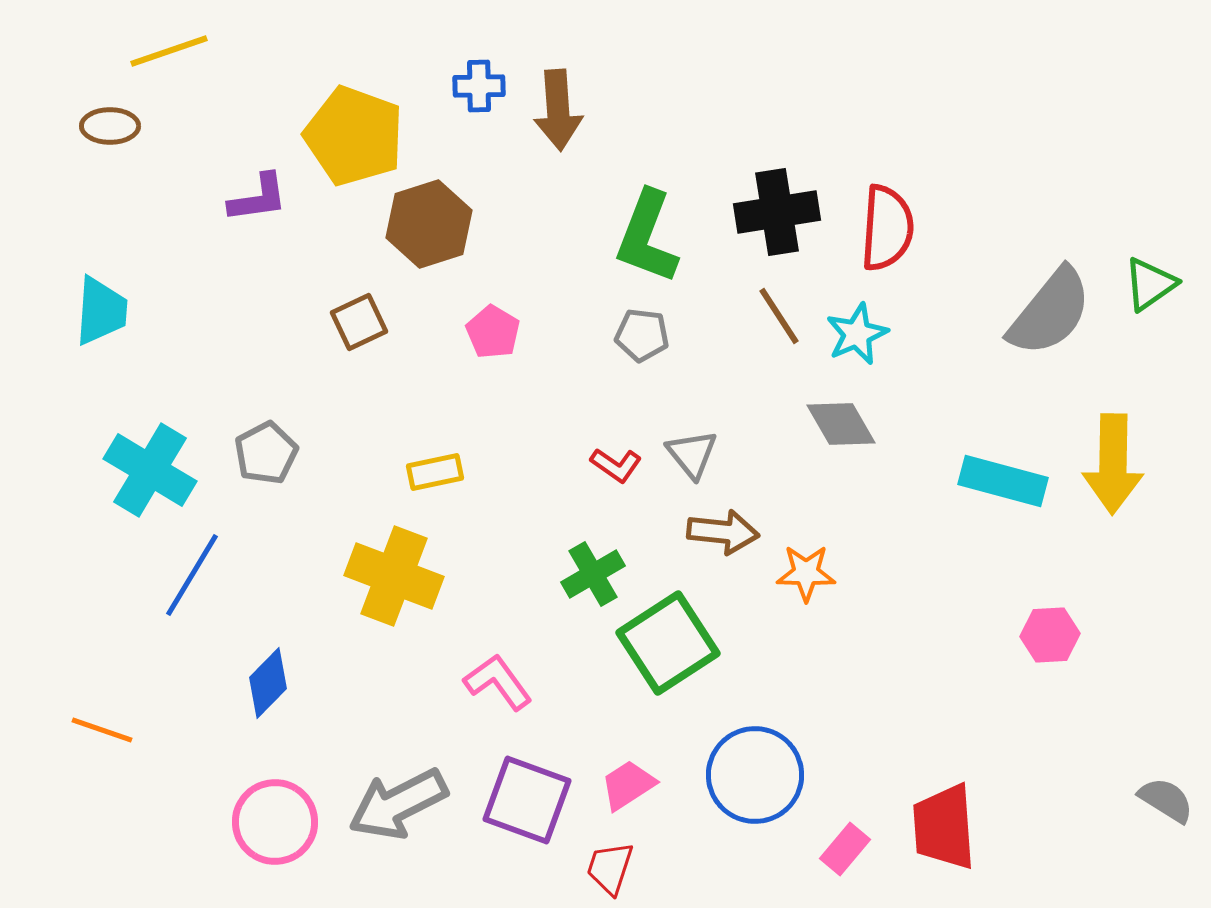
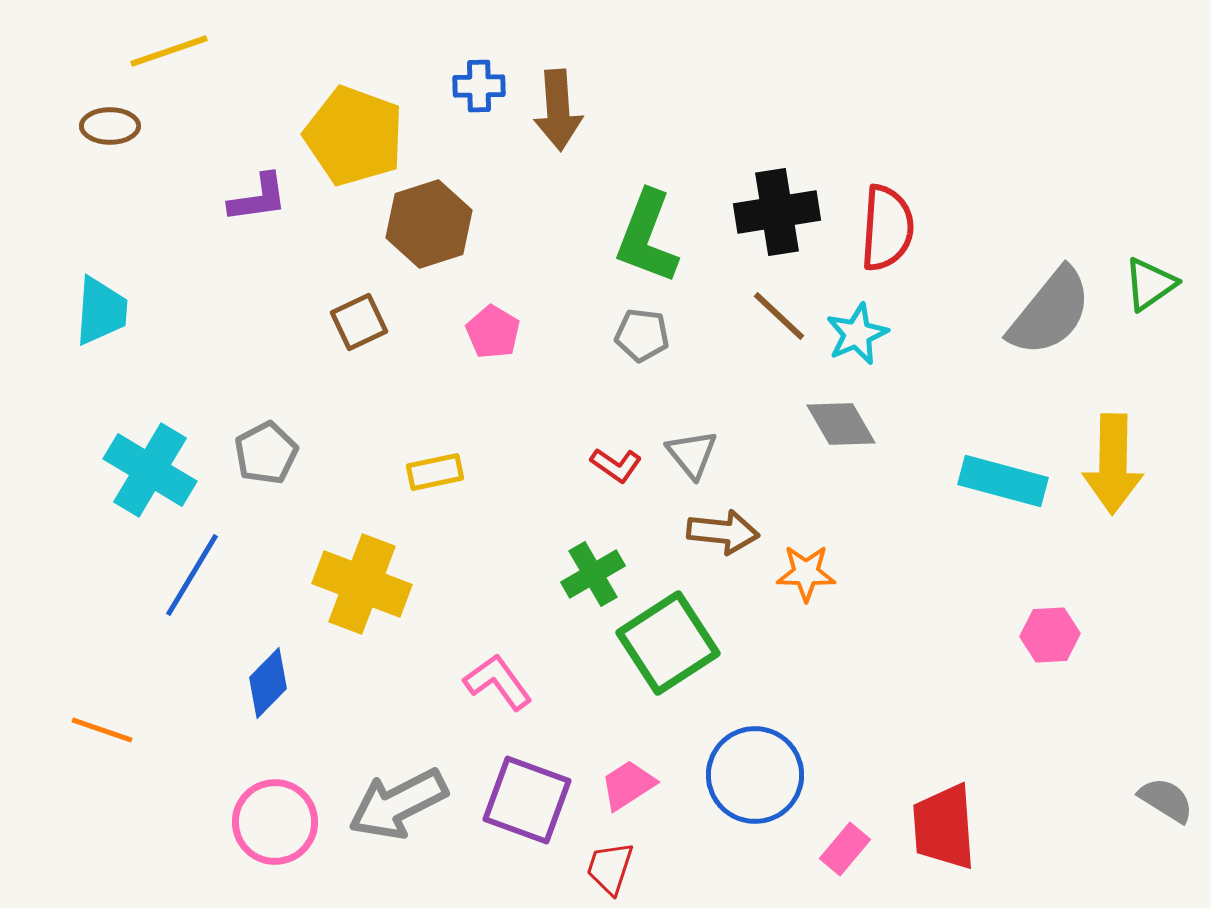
brown line at (779, 316): rotated 14 degrees counterclockwise
yellow cross at (394, 576): moved 32 px left, 8 px down
